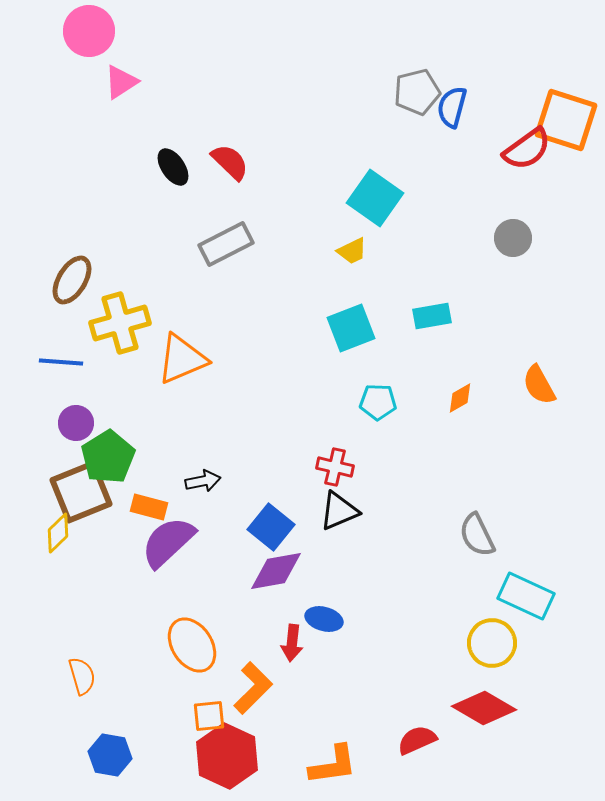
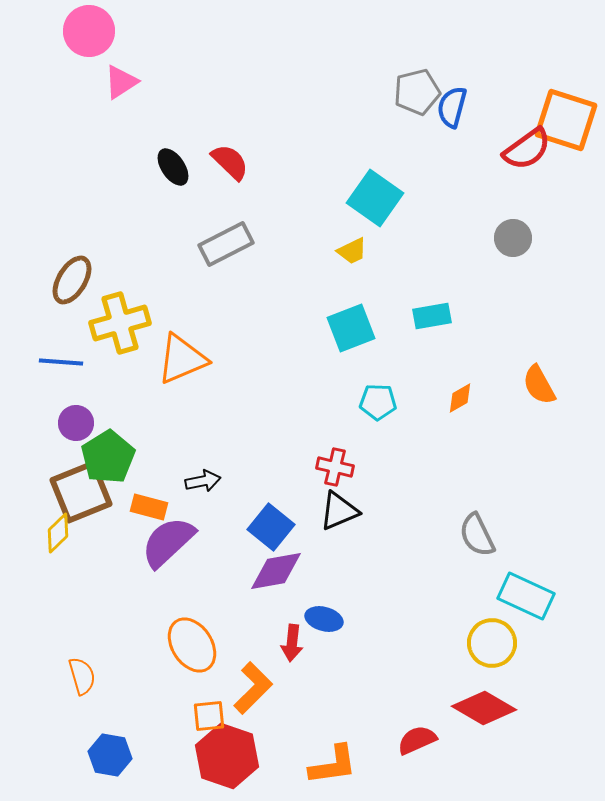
red hexagon at (227, 756): rotated 6 degrees counterclockwise
